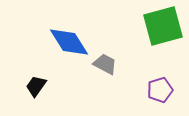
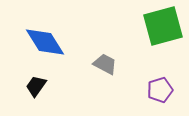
blue diamond: moved 24 px left
